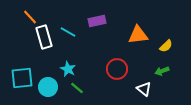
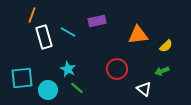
orange line: moved 2 px right, 2 px up; rotated 63 degrees clockwise
cyan circle: moved 3 px down
